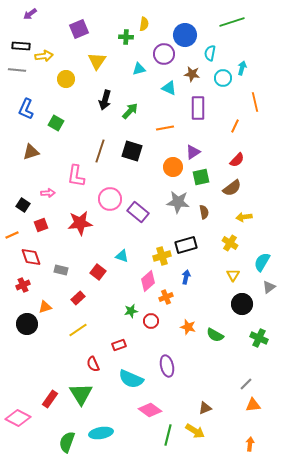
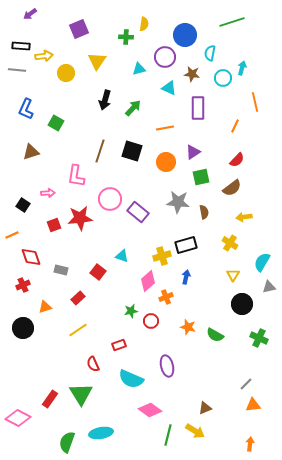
purple circle at (164, 54): moved 1 px right, 3 px down
yellow circle at (66, 79): moved 6 px up
green arrow at (130, 111): moved 3 px right, 3 px up
orange circle at (173, 167): moved 7 px left, 5 px up
red star at (80, 223): moved 5 px up
red square at (41, 225): moved 13 px right
gray triangle at (269, 287): rotated 24 degrees clockwise
black circle at (27, 324): moved 4 px left, 4 px down
